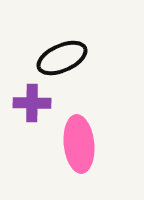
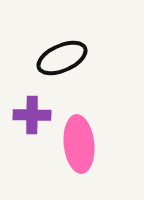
purple cross: moved 12 px down
